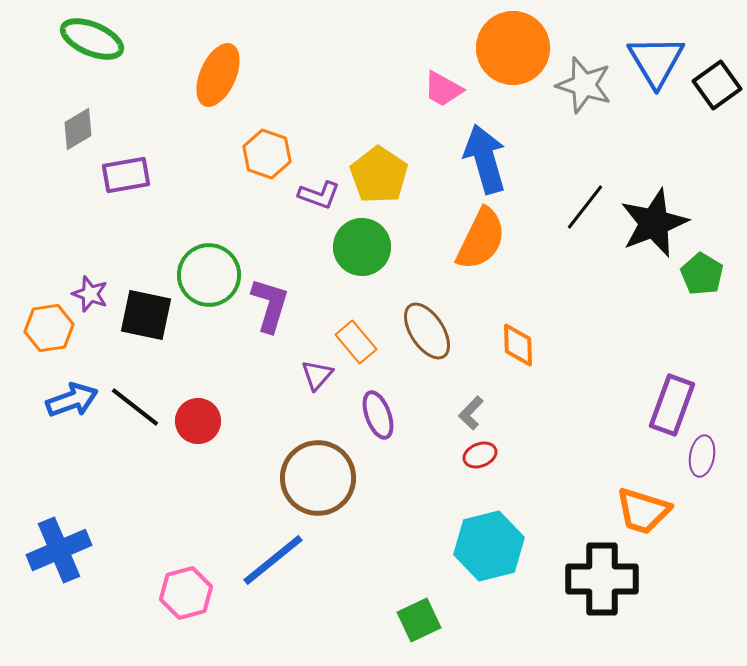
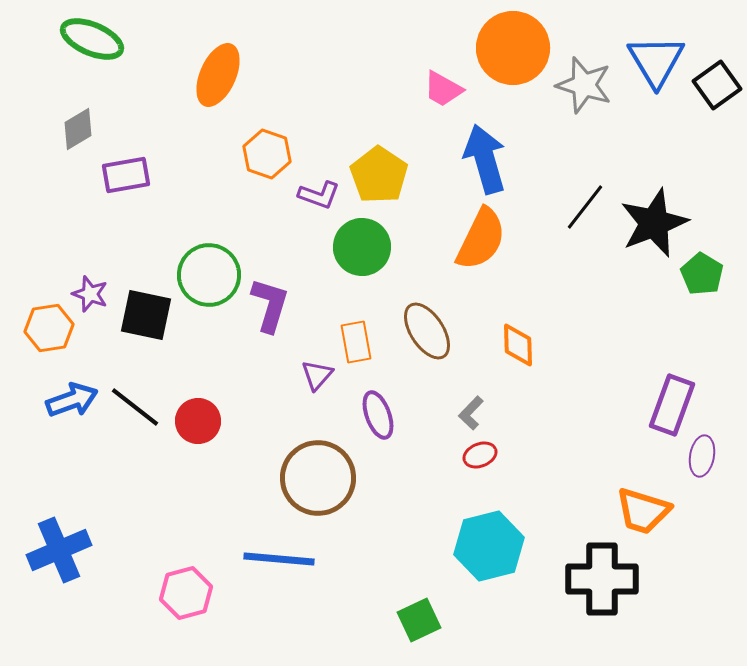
orange rectangle at (356, 342): rotated 30 degrees clockwise
blue line at (273, 560): moved 6 px right, 1 px up; rotated 44 degrees clockwise
